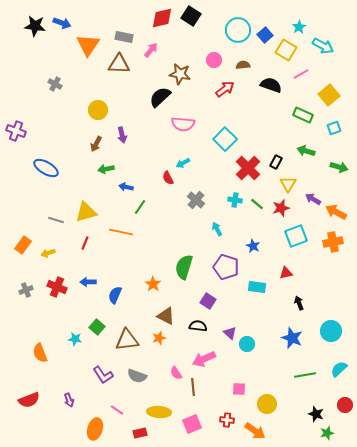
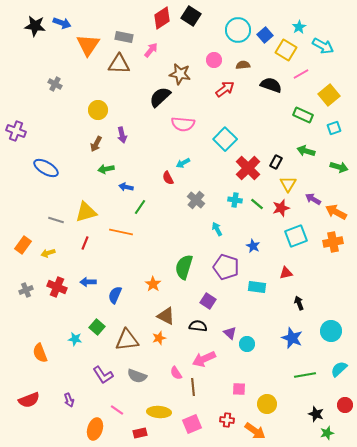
red diamond at (162, 18): rotated 20 degrees counterclockwise
